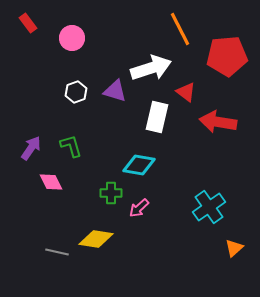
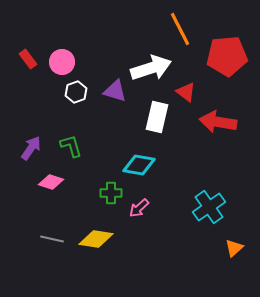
red rectangle: moved 36 px down
pink circle: moved 10 px left, 24 px down
pink diamond: rotated 45 degrees counterclockwise
gray line: moved 5 px left, 13 px up
